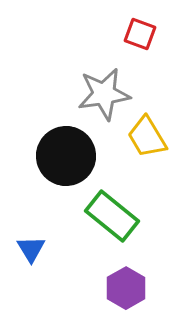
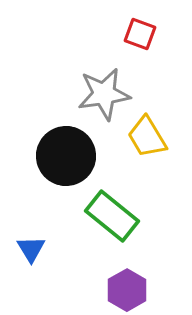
purple hexagon: moved 1 px right, 2 px down
